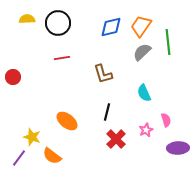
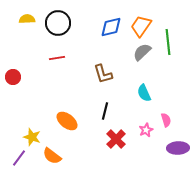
red line: moved 5 px left
black line: moved 2 px left, 1 px up
